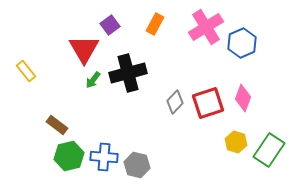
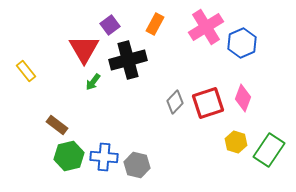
black cross: moved 13 px up
green arrow: moved 2 px down
